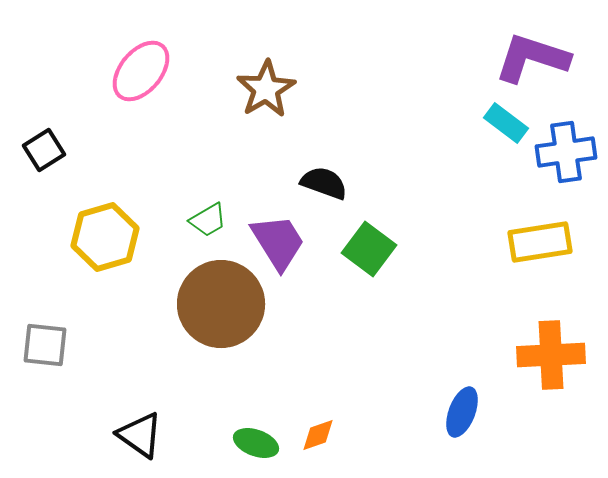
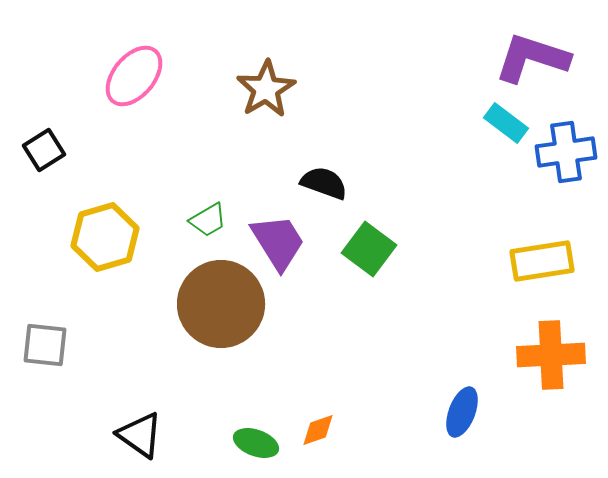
pink ellipse: moved 7 px left, 5 px down
yellow rectangle: moved 2 px right, 19 px down
orange diamond: moved 5 px up
